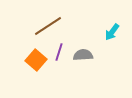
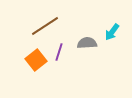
brown line: moved 3 px left
gray semicircle: moved 4 px right, 12 px up
orange square: rotated 10 degrees clockwise
